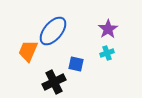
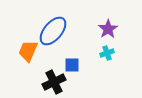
blue square: moved 4 px left, 1 px down; rotated 14 degrees counterclockwise
